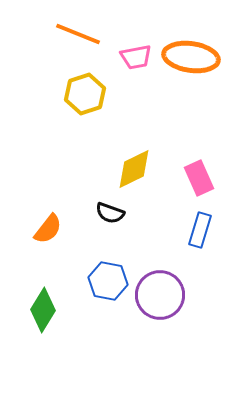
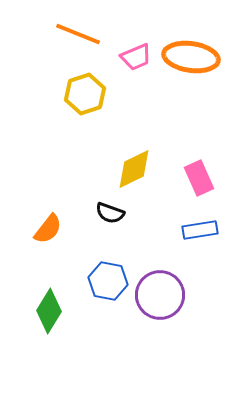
pink trapezoid: rotated 12 degrees counterclockwise
blue rectangle: rotated 64 degrees clockwise
green diamond: moved 6 px right, 1 px down
